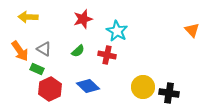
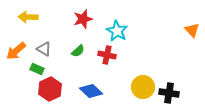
orange arrow: moved 4 px left; rotated 85 degrees clockwise
blue diamond: moved 3 px right, 5 px down
